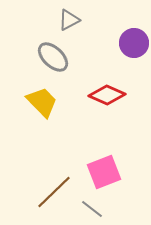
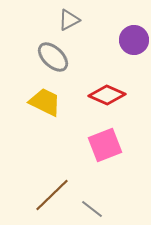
purple circle: moved 3 px up
yellow trapezoid: moved 3 px right; rotated 20 degrees counterclockwise
pink square: moved 1 px right, 27 px up
brown line: moved 2 px left, 3 px down
